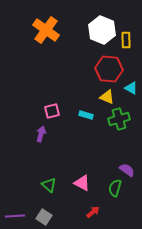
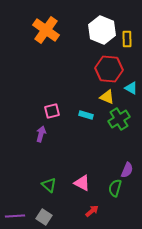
yellow rectangle: moved 1 px right, 1 px up
green cross: rotated 15 degrees counterclockwise
purple semicircle: rotated 77 degrees clockwise
red arrow: moved 1 px left, 1 px up
